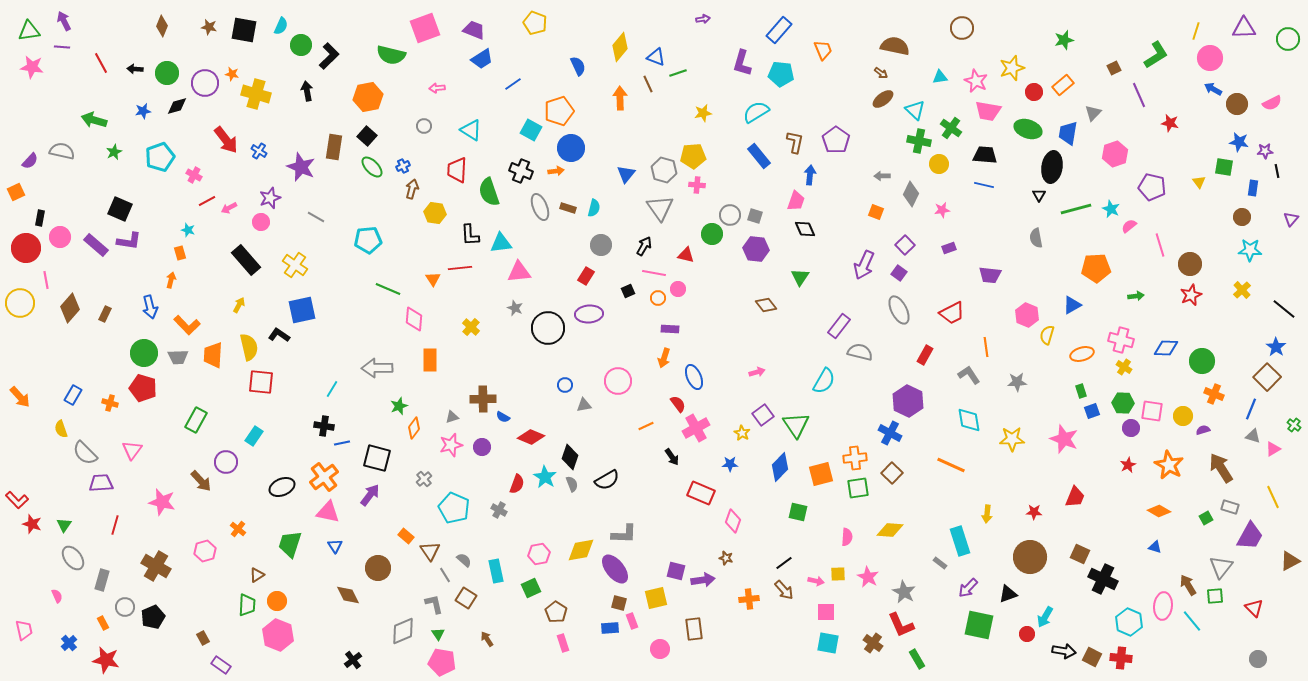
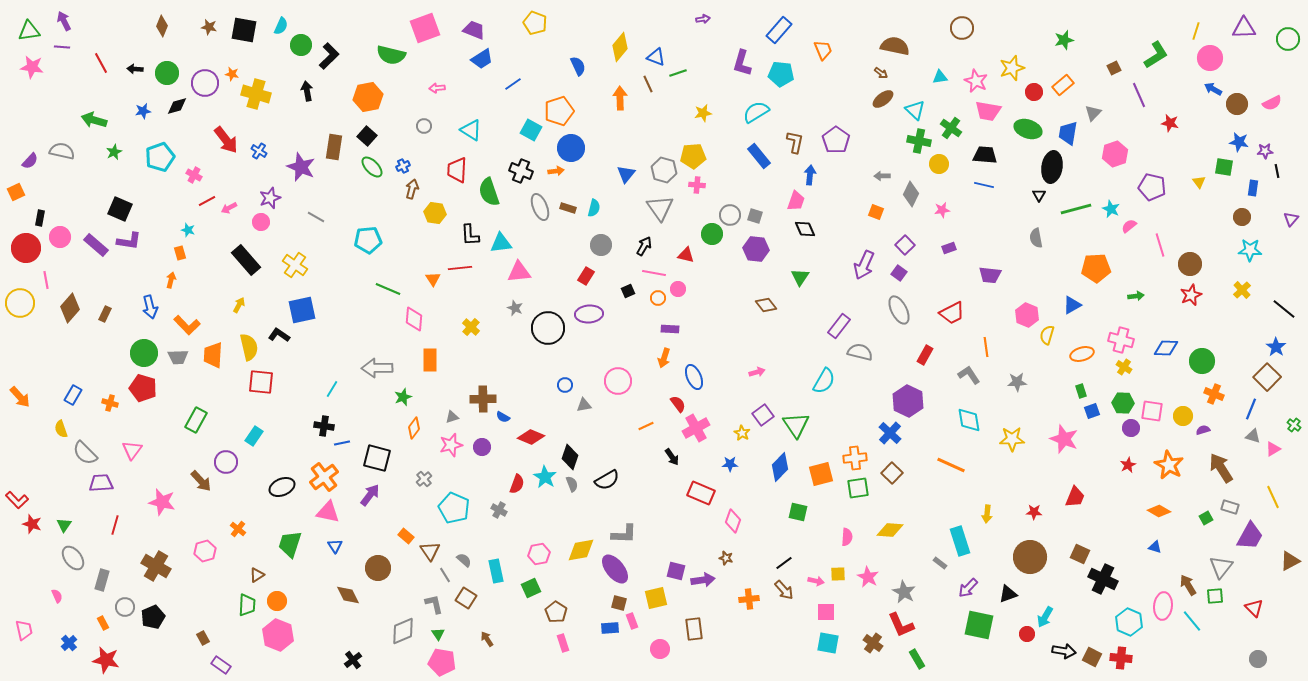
green star at (399, 406): moved 4 px right, 9 px up
blue cross at (890, 433): rotated 15 degrees clockwise
